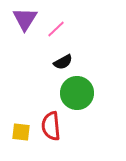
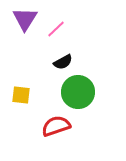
green circle: moved 1 px right, 1 px up
red semicircle: moved 5 px right; rotated 76 degrees clockwise
yellow square: moved 37 px up
